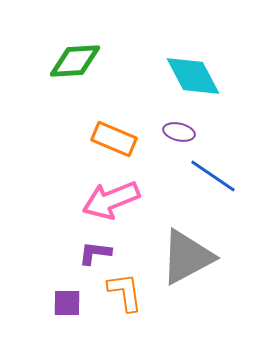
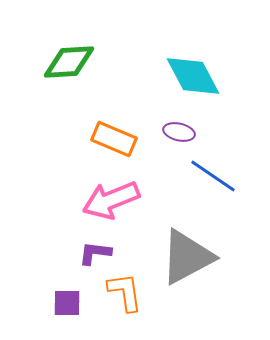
green diamond: moved 6 px left, 1 px down
